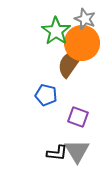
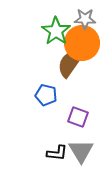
gray star: rotated 20 degrees counterclockwise
gray triangle: moved 4 px right
